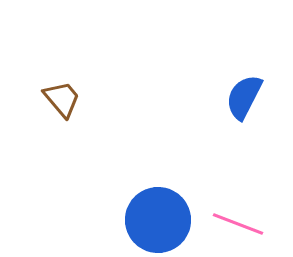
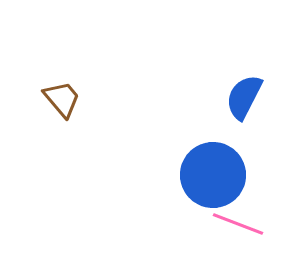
blue circle: moved 55 px right, 45 px up
